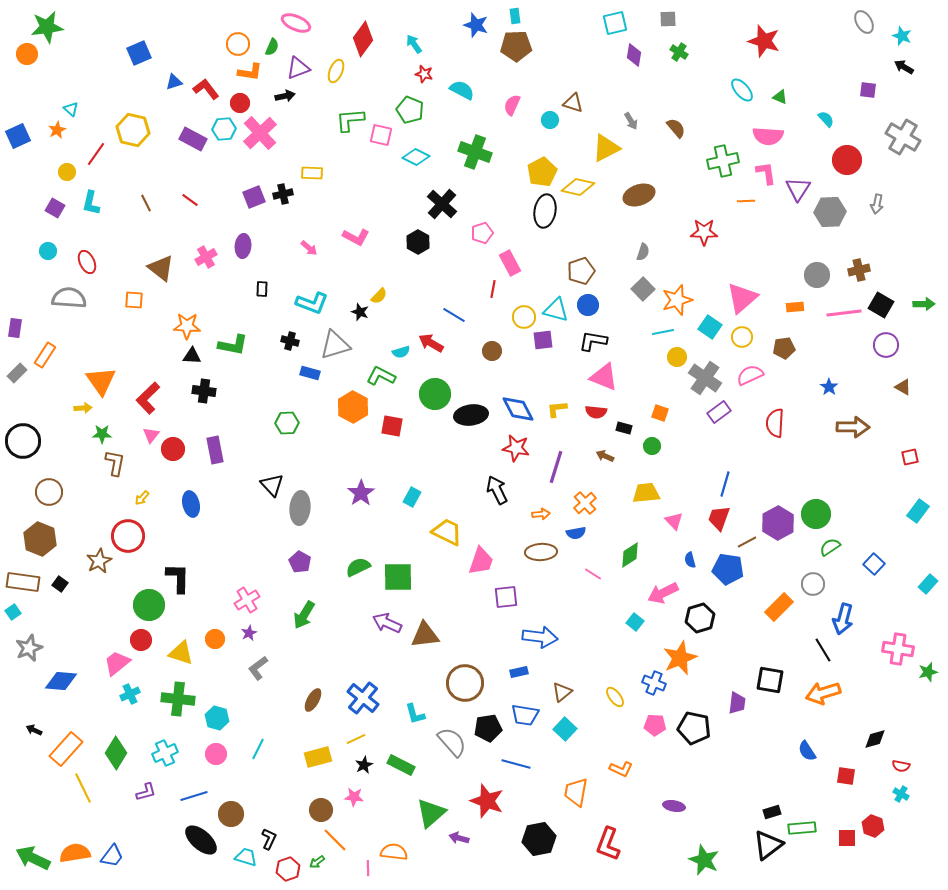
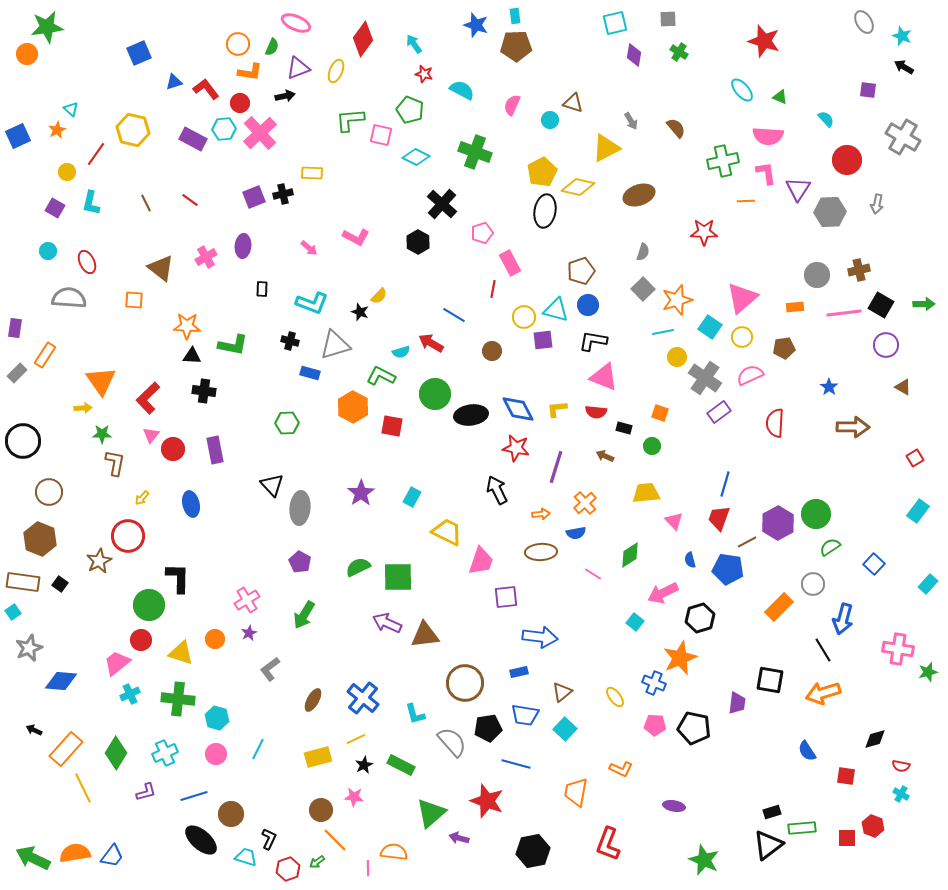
red square at (910, 457): moved 5 px right, 1 px down; rotated 18 degrees counterclockwise
gray L-shape at (258, 668): moved 12 px right, 1 px down
black hexagon at (539, 839): moved 6 px left, 12 px down
